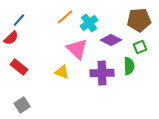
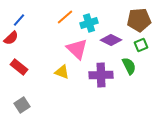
cyan cross: rotated 18 degrees clockwise
green square: moved 1 px right, 2 px up
green semicircle: rotated 24 degrees counterclockwise
purple cross: moved 1 px left, 2 px down
